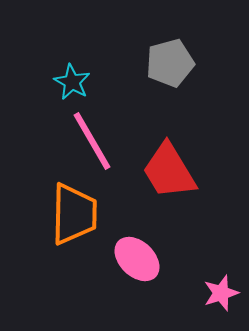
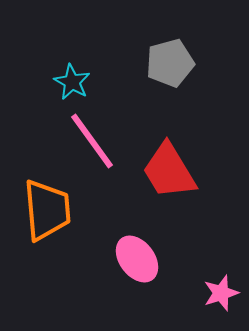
pink line: rotated 6 degrees counterclockwise
orange trapezoid: moved 27 px left, 4 px up; rotated 6 degrees counterclockwise
pink ellipse: rotated 9 degrees clockwise
